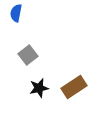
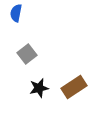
gray square: moved 1 px left, 1 px up
